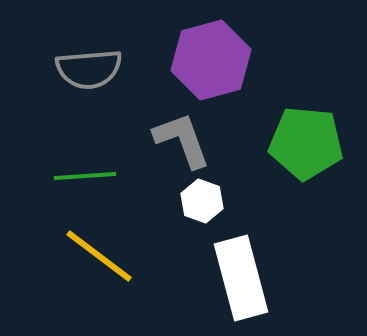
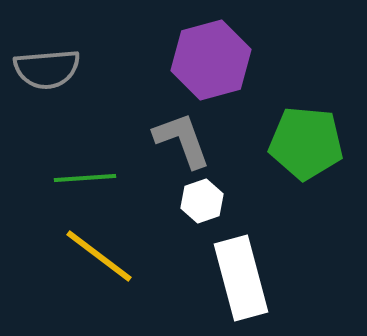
gray semicircle: moved 42 px left
green line: moved 2 px down
white hexagon: rotated 21 degrees clockwise
